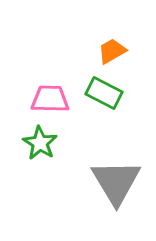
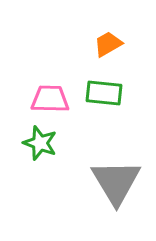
orange trapezoid: moved 4 px left, 7 px up
green rectangle: rotated 21 degrees counterclockwise
green star: rotated 12 degrees counterclockwise
